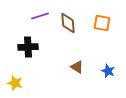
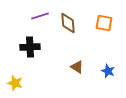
orange square: moved 2 px right
black cross: moved 2 px right
